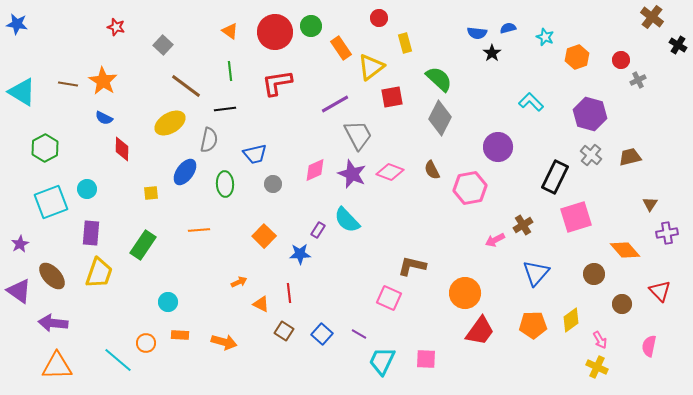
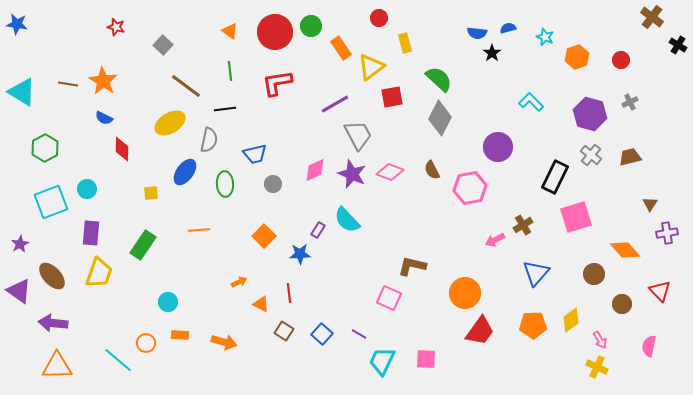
gray cross at (638, 80): moved 8 px left, 22 px down
